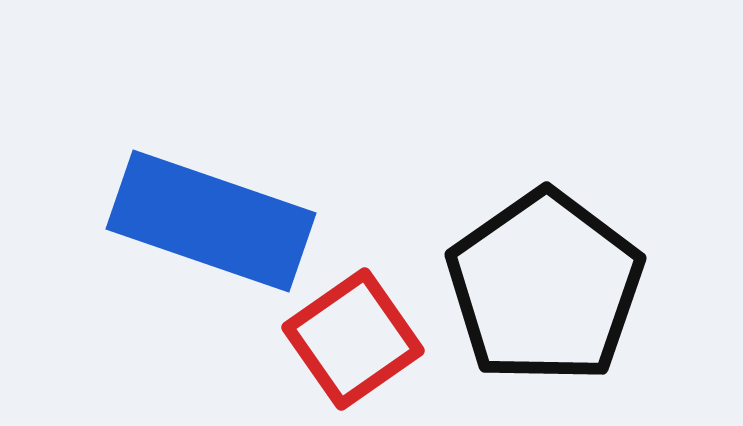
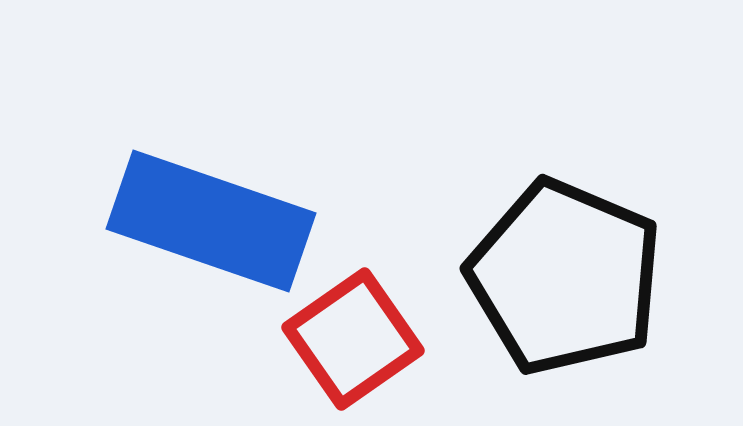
black pentagon: moved 20 px right, 10 px up; rotated 14 degrees counterclockwise
